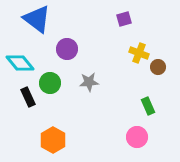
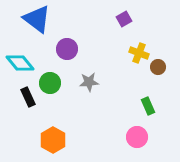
purple square: rotated 14 degrees counterclockwise
